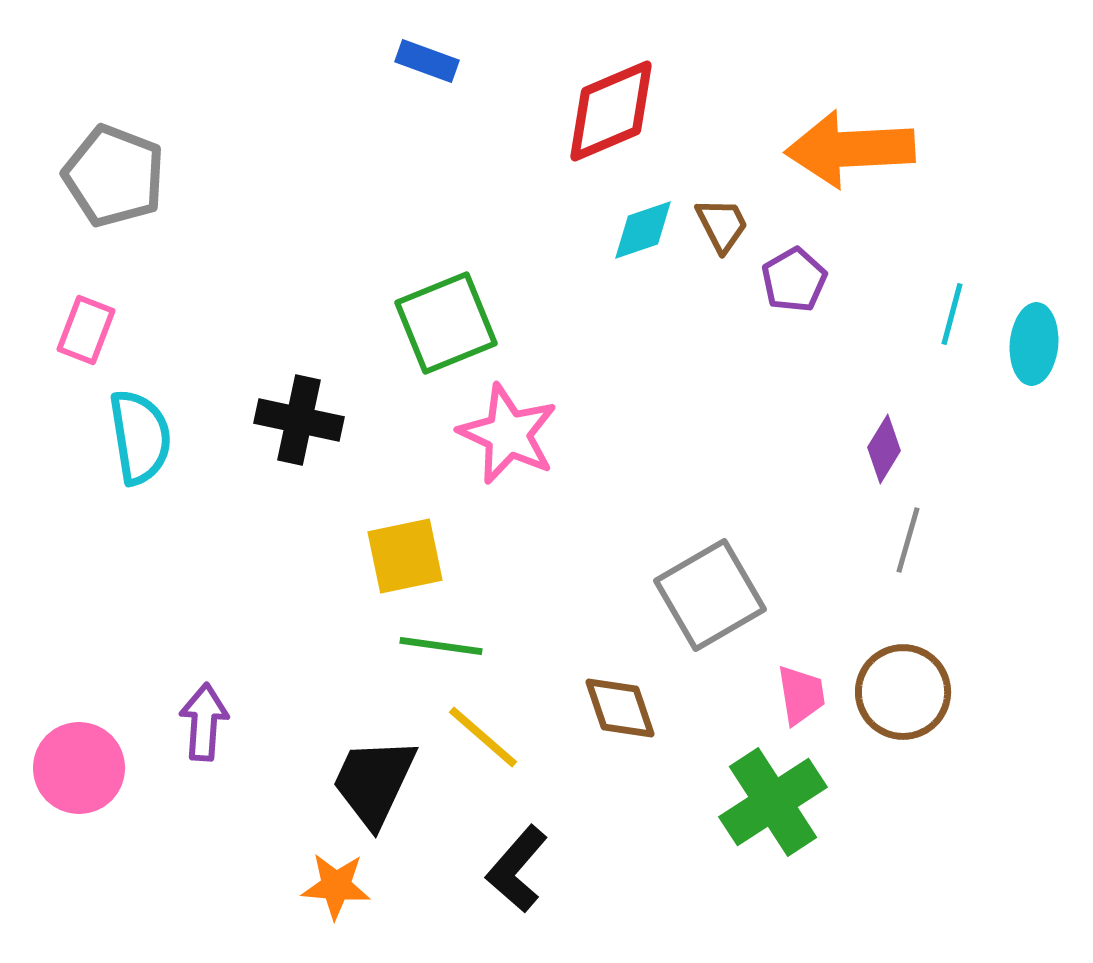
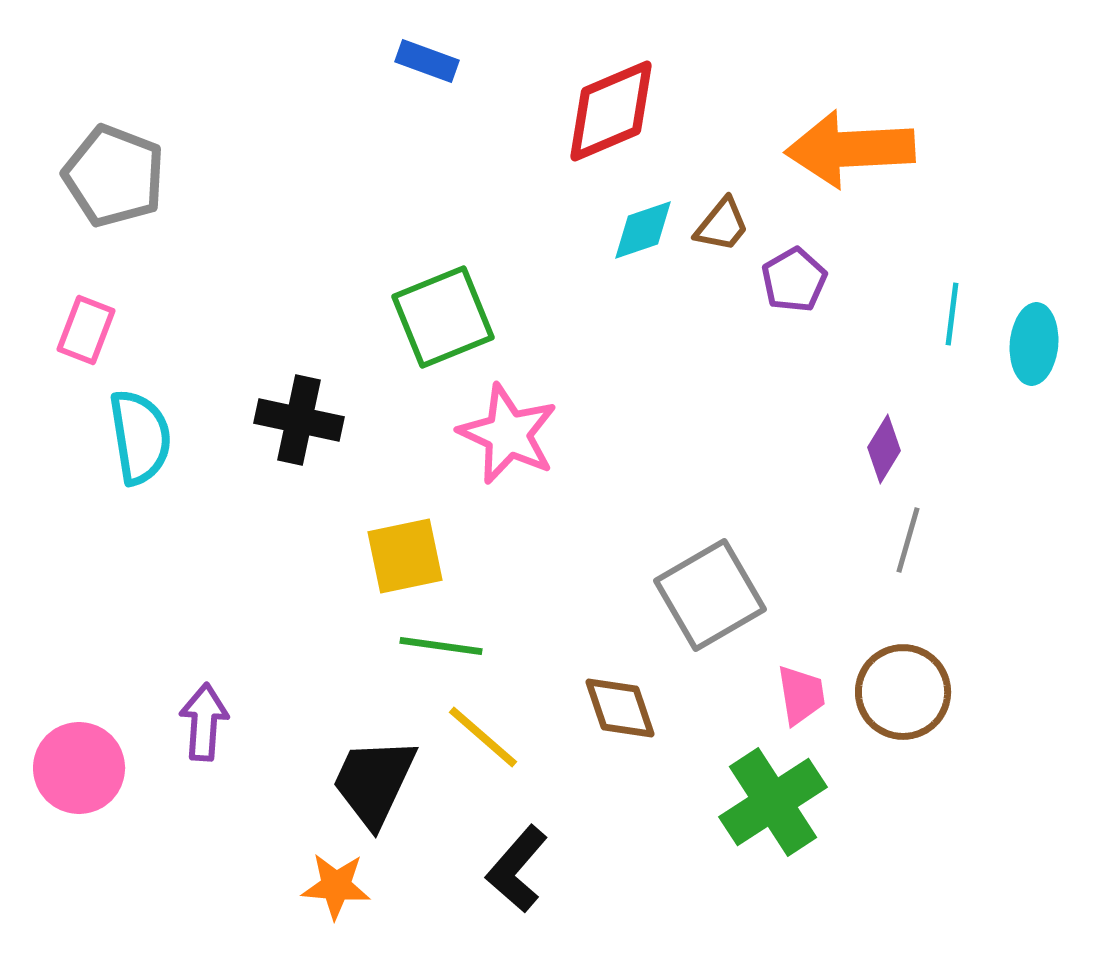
brown trapezoid: rotated 66 degrees clockwise
cyan line: rotated 8 degrees counterclockwise
green square: moved 3 px left, 6 px up
